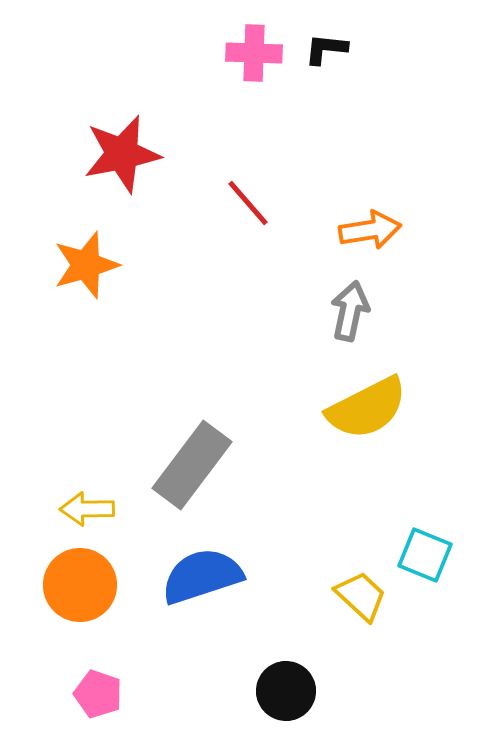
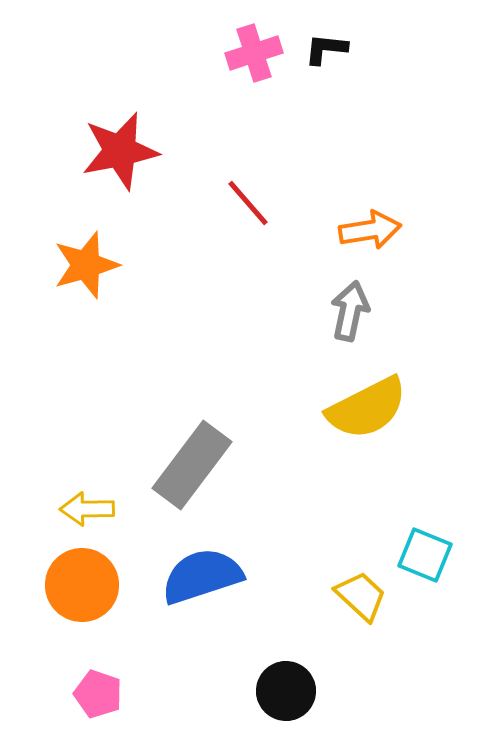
pink cross: rotated 20 degrees counterclockwise
red star: moved 2 px left, 3 px up
orange circle: moved 2 px right
